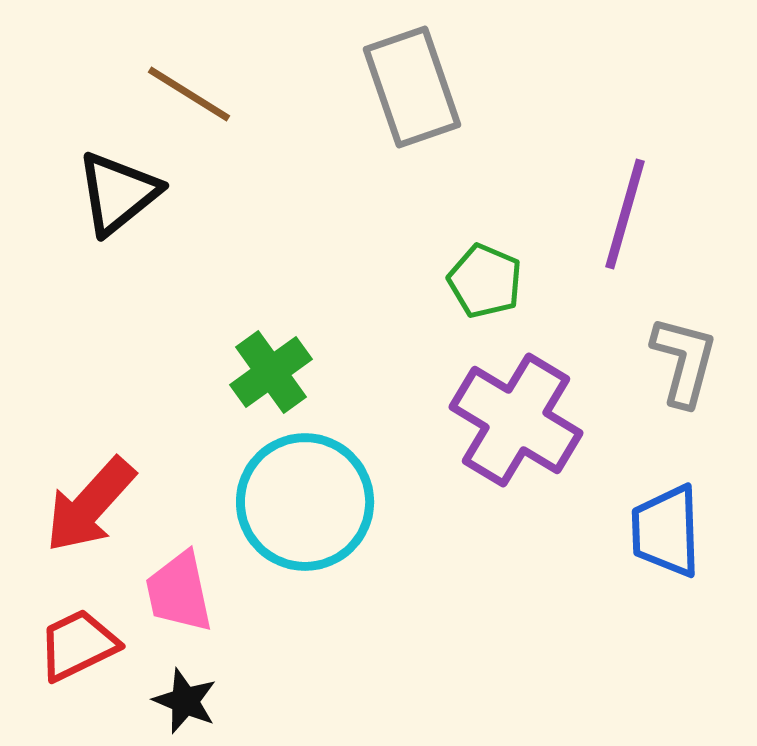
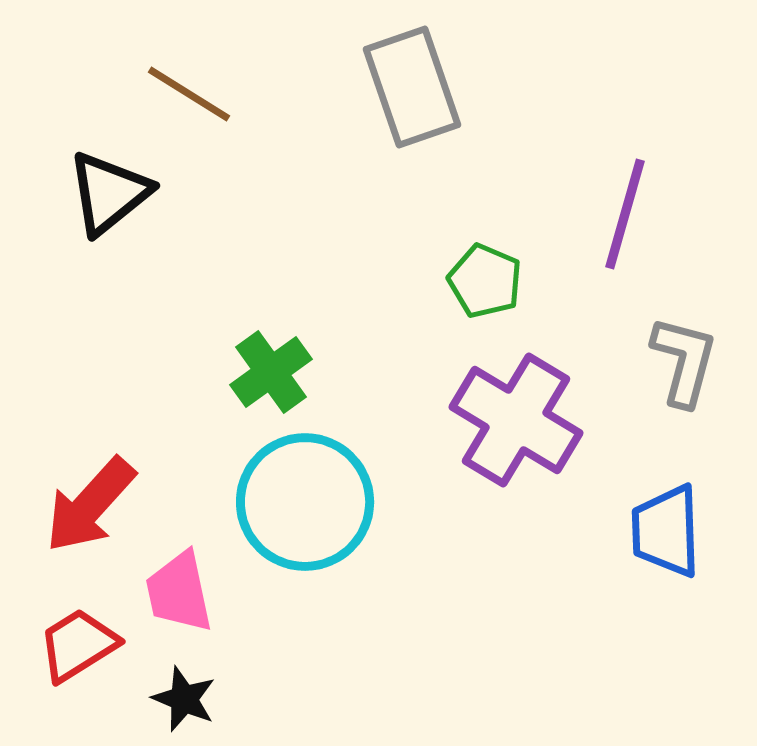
black triangle: moved 9 px left
red trapezoid: rotated 6 degrees counterclockwise
black star: moved 1 px left, 2 px up
